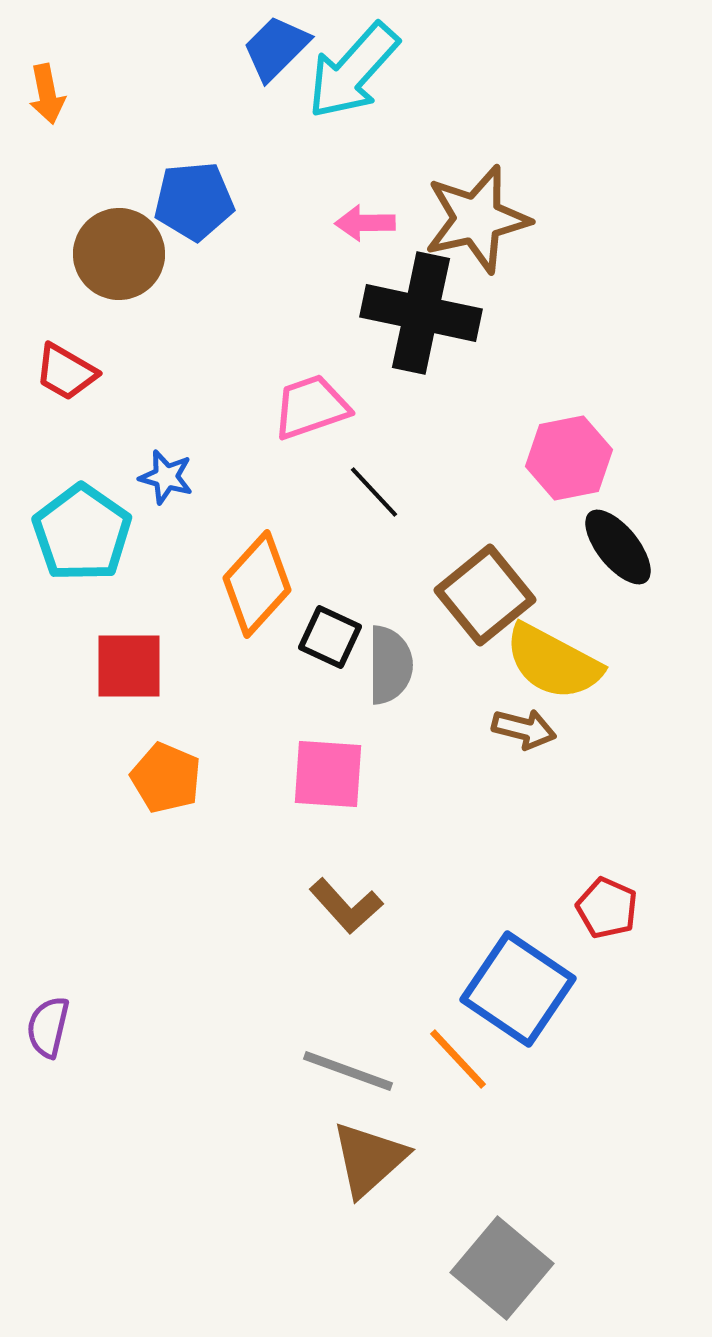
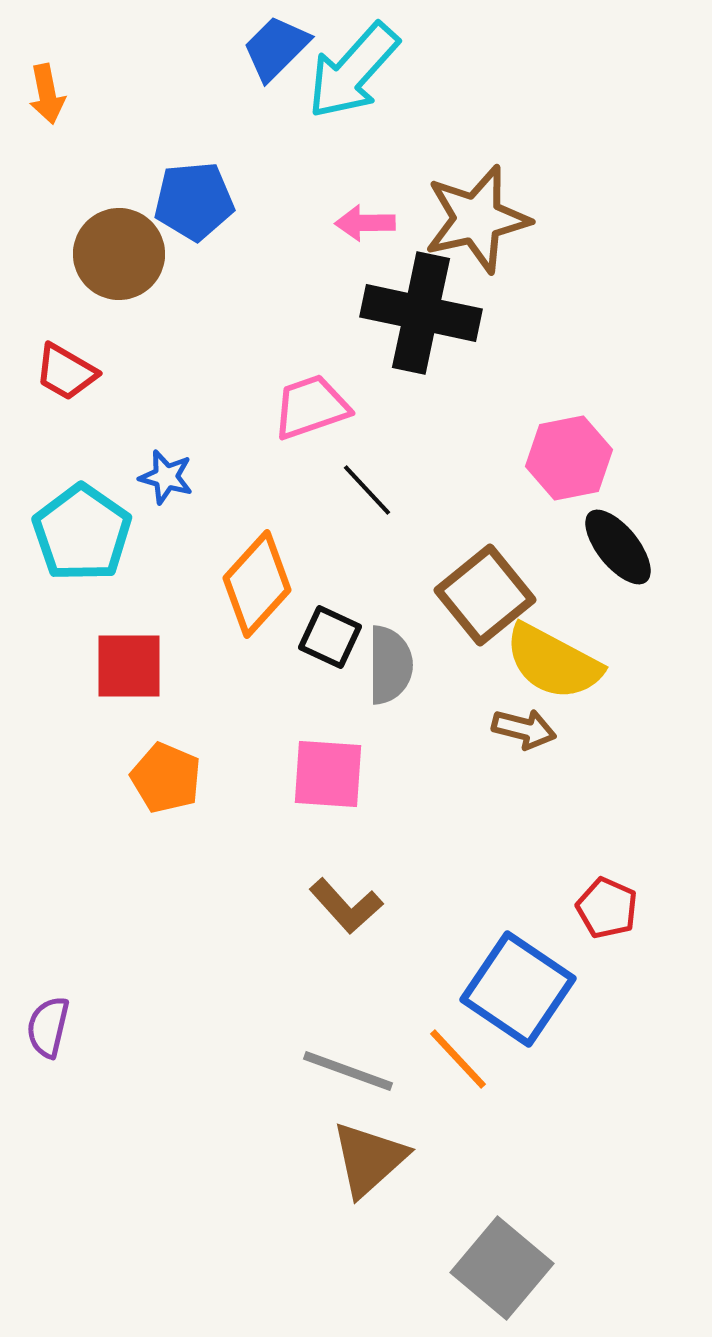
black line: moved 7 px left, 2 px up
